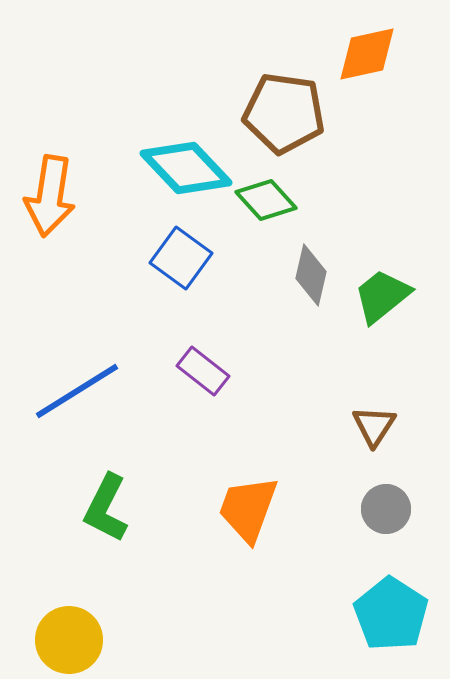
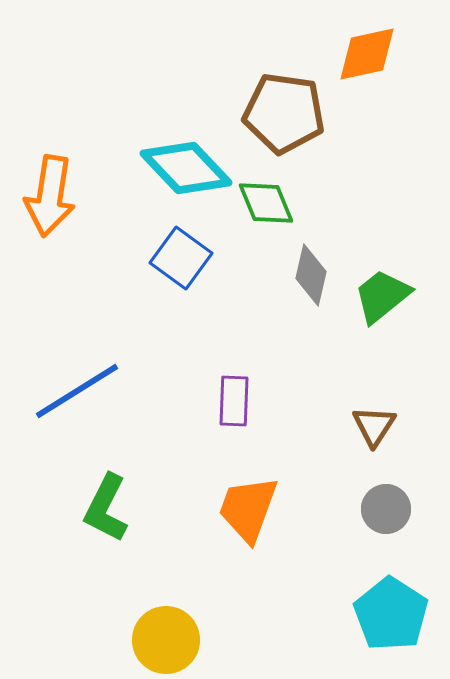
green diamond: moved 3 px down; rotated 20 degrees clockwise
purple rectangle: moved 31 px right, 30 px down; rotated 54 degrees clockwise
yellow circle: moved 97 px right
